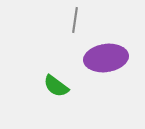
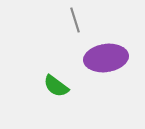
gray line: rotated 25 degrees counterclockwise
